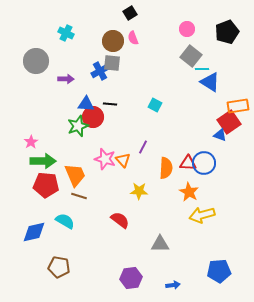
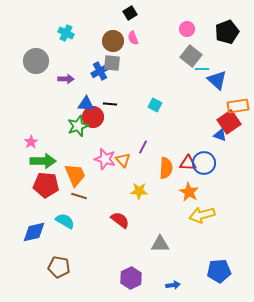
blue triangle at (210, 82): moved 7 px right, 2 px up; rotated 10 degrees clockwise
purple hexagon at (131, 278): rotated 20 degrees counterclockwise
